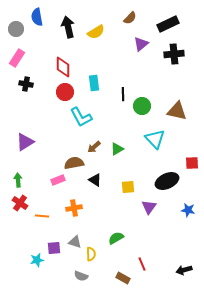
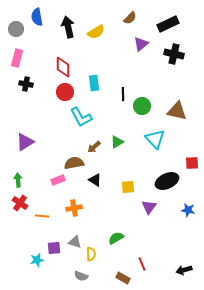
black cross at (174, 54): rotated 18 degrees clockwise
pink rectangle at (17, 58): rotated 18 degrees counterclockwise
green triangle at (117, 149): moved 7 px up
